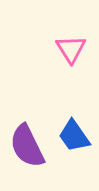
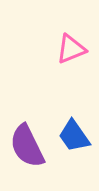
pink triangle: rotated 40 degrees clockwise
